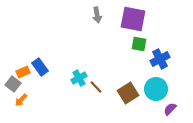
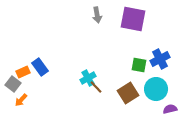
green square: moved 21 px down
cyan cross: moved 9 px right
purple semicircle: rotated 32 degrees clockwise
